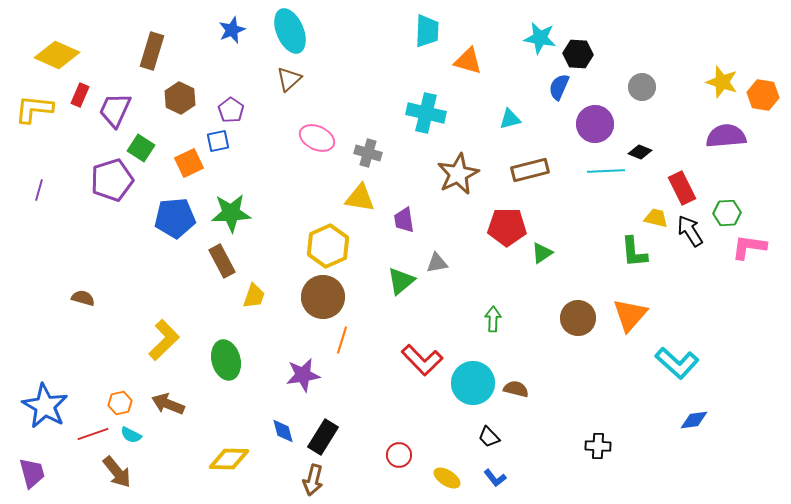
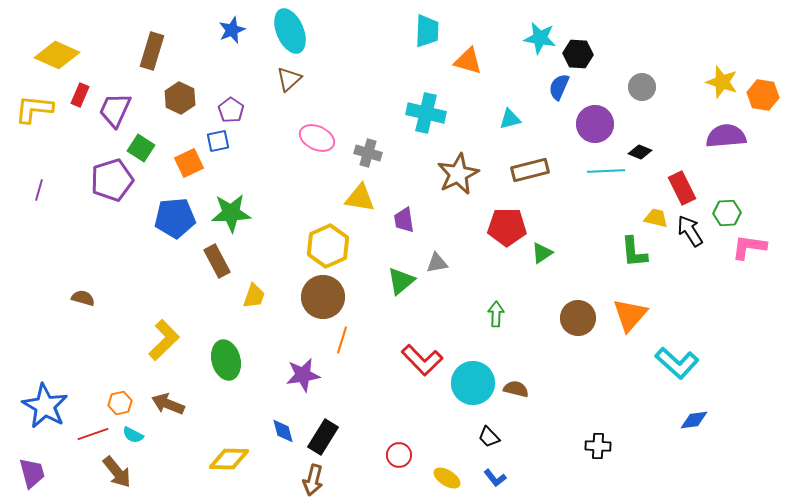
brown rectangle at (222, 261): moved 5 px left
green arrow at (493, 319): moved 3 px right, 5 px up
cyan semicircle at (131, 435): moved 2 px right
